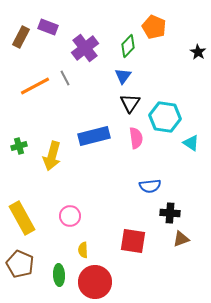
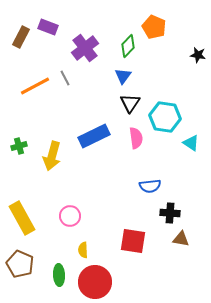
black star: moved 3 px down; rotated 21 degrees counterclockwise
blue rectangle: rotated 12 degrees counterclockwise
brown triangle: rotated 30 degrees clockwise
